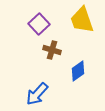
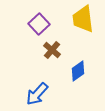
yellow trapezoid: moved 1 px right, 1 px up; rotated 12 degrees clockwise
brown cross: rotated 24 degrees clockwise
